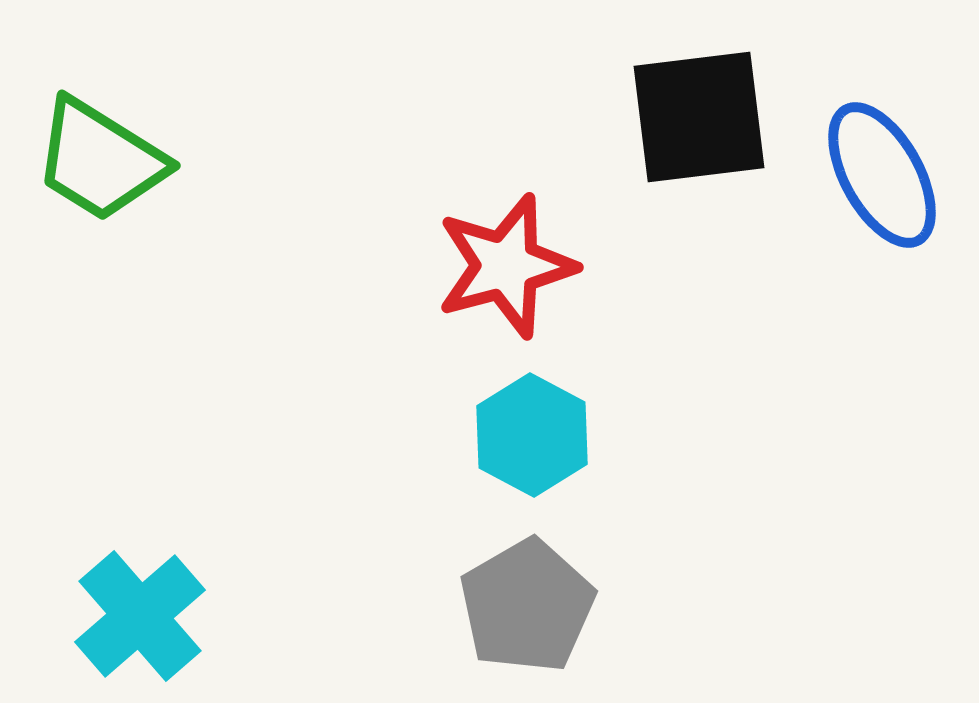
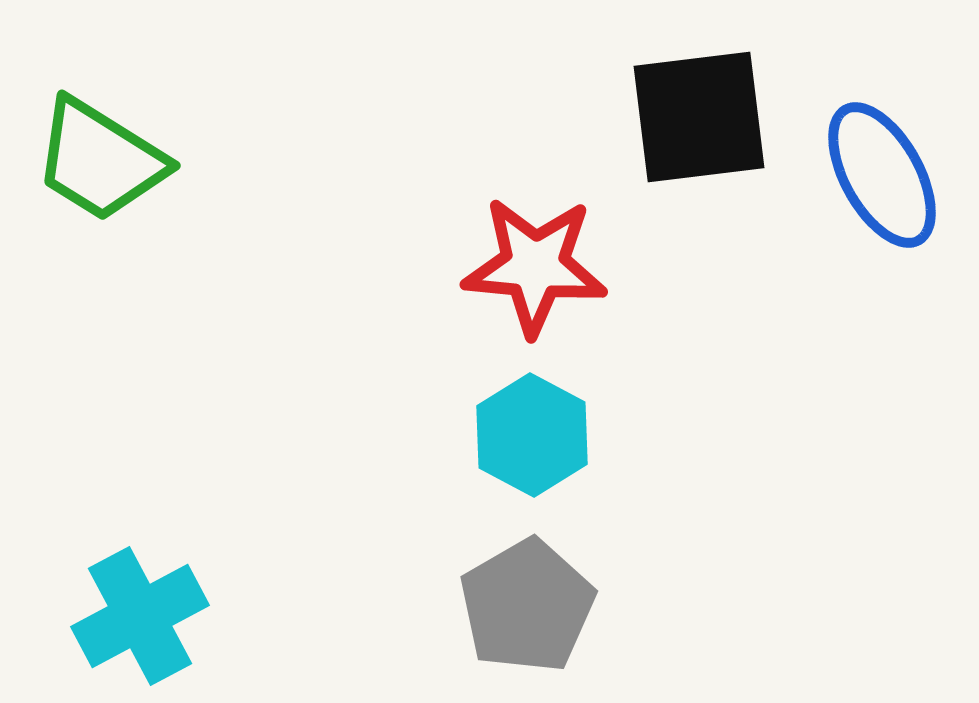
red star: moved 29 px right; rotated 20 degrees clockwise
cyan cross: rotated 13 degrees clockwise
